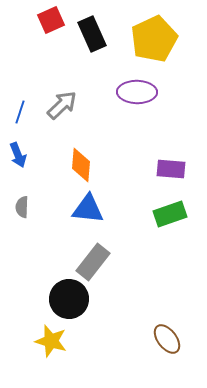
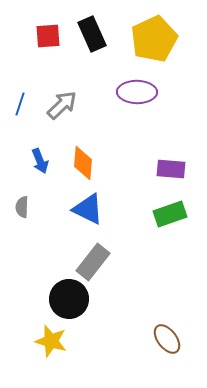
red square: moved 3 px left, 16 px down; rotated 20 degrees clockwise
blue line: moved 8 px up
blue arrow: moved 22 px right, 6 px down
orange diamond: moved 2 px right, 2 px up
blue triangle: rotated 20 degrees clockwise
